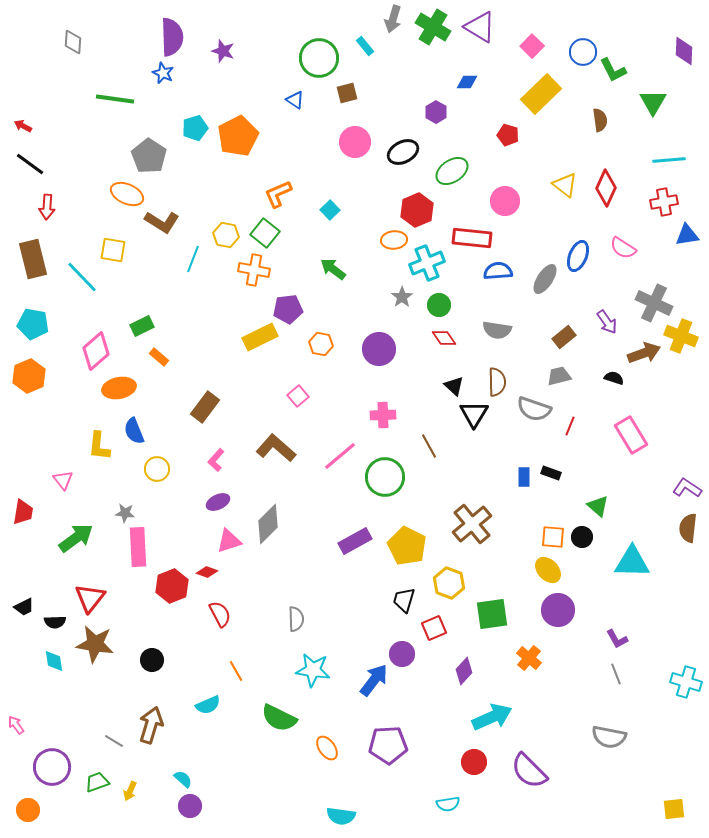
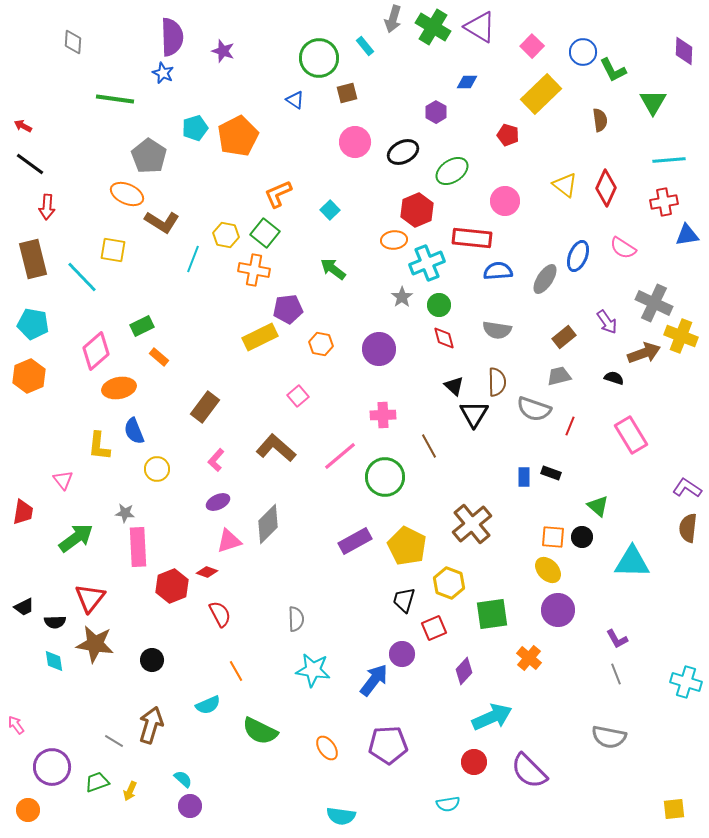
red diamond at (444, 338): rotated 20 degrees clockwise
green semicircle at (279, 718): moved 19 px left, 13 px down
